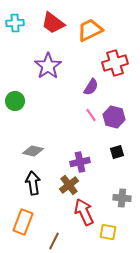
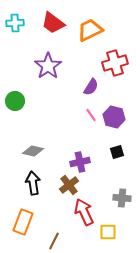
yellow square: rotated 12 degrees counterclockwise
